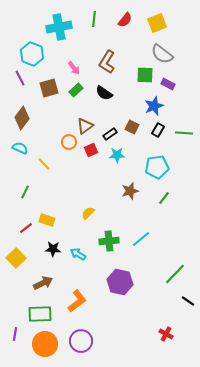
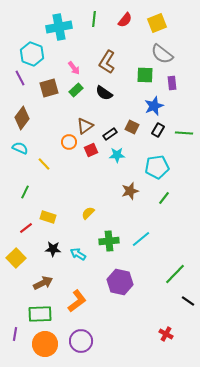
purple rectangle at (168, 84): moved 4 px right, 1 px up; rotated 56 degrees clockwise
yellow rectangle at (47, 220): moved 1 px right, 3 px up
